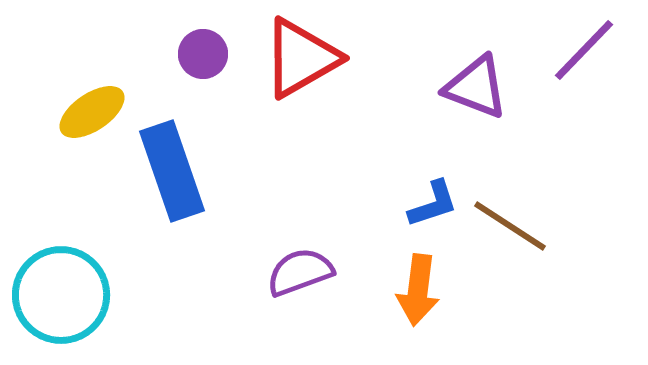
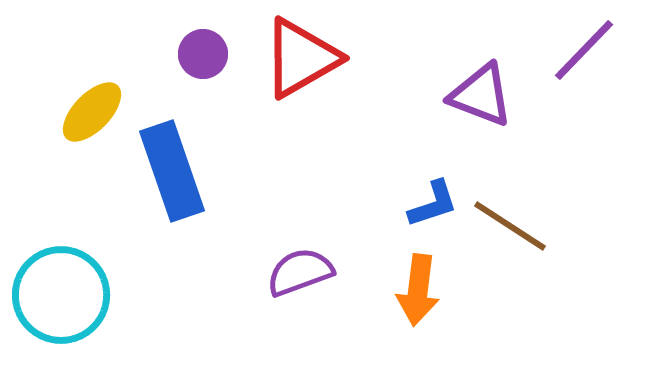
purple triangle: moved 5 px right, 8 px down
yellow ellipse: rotated 12 degrees counterclockwise
